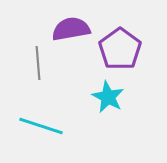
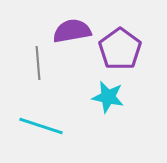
purple semicircle: moved 1 px right, 2 px down
cyan star: rotated 16 degrees counterclockwise
